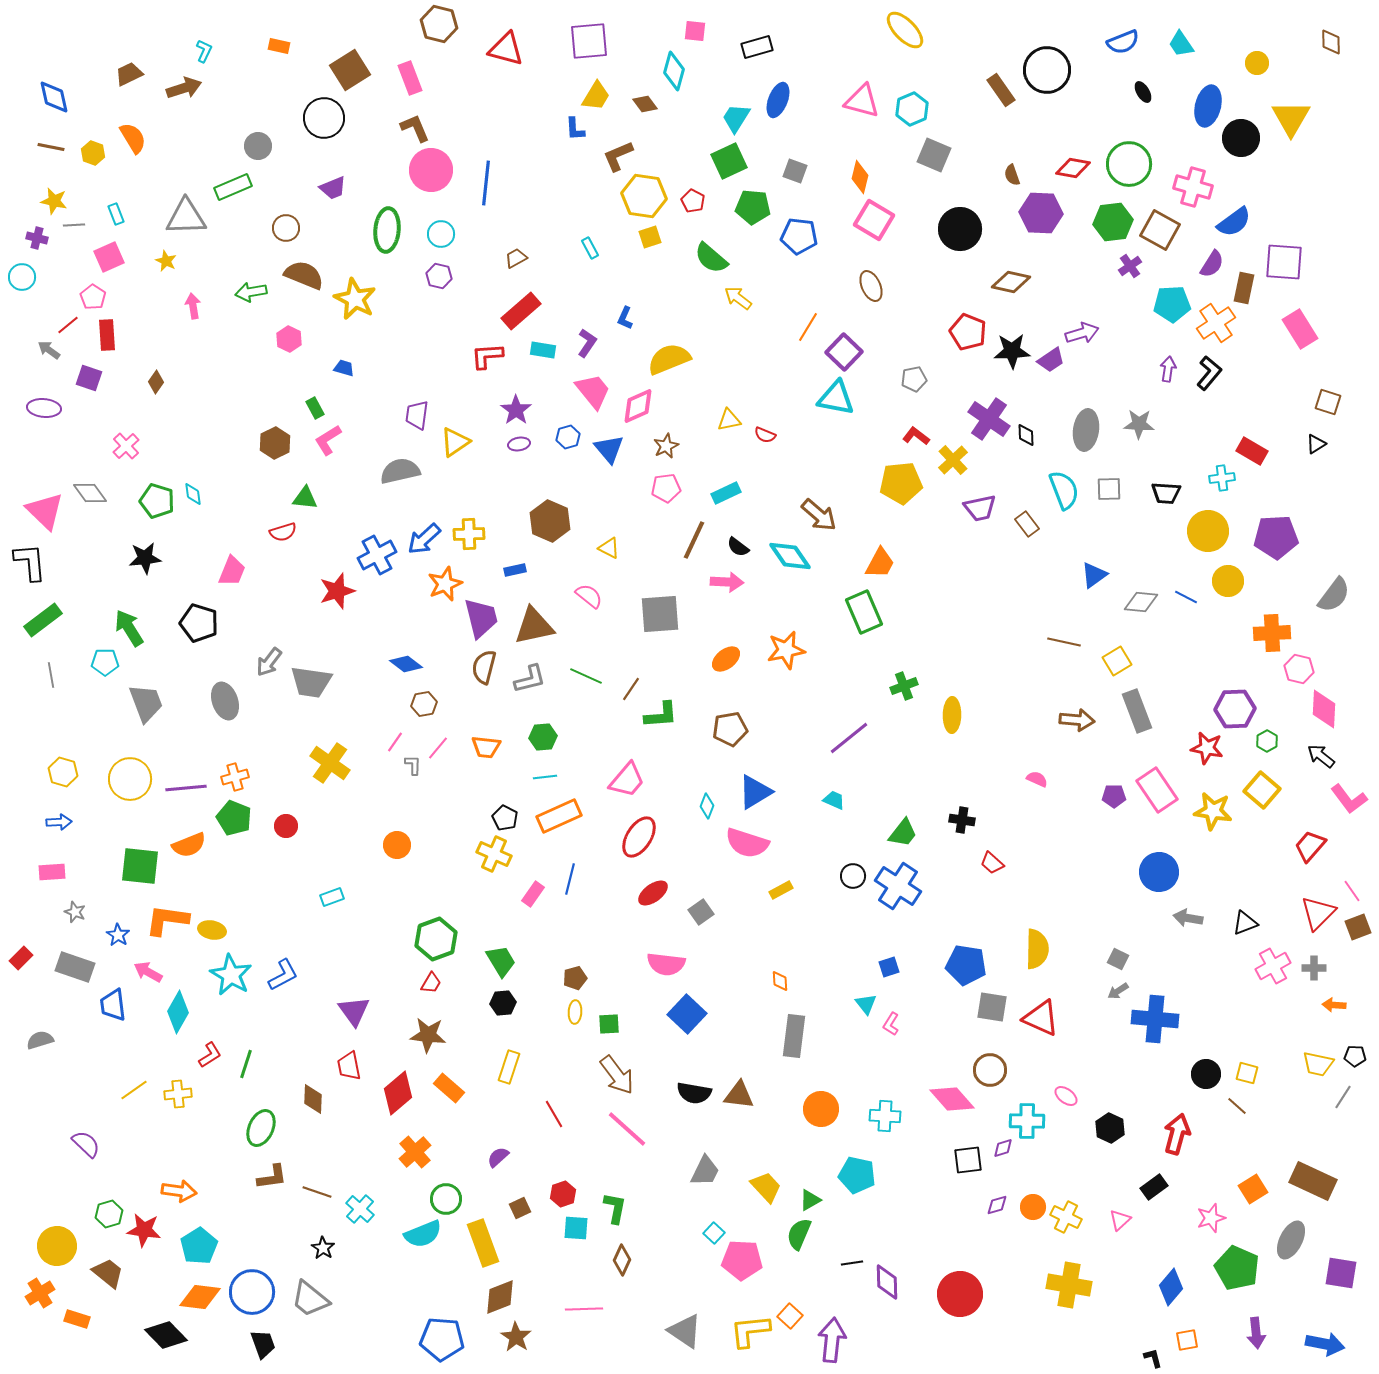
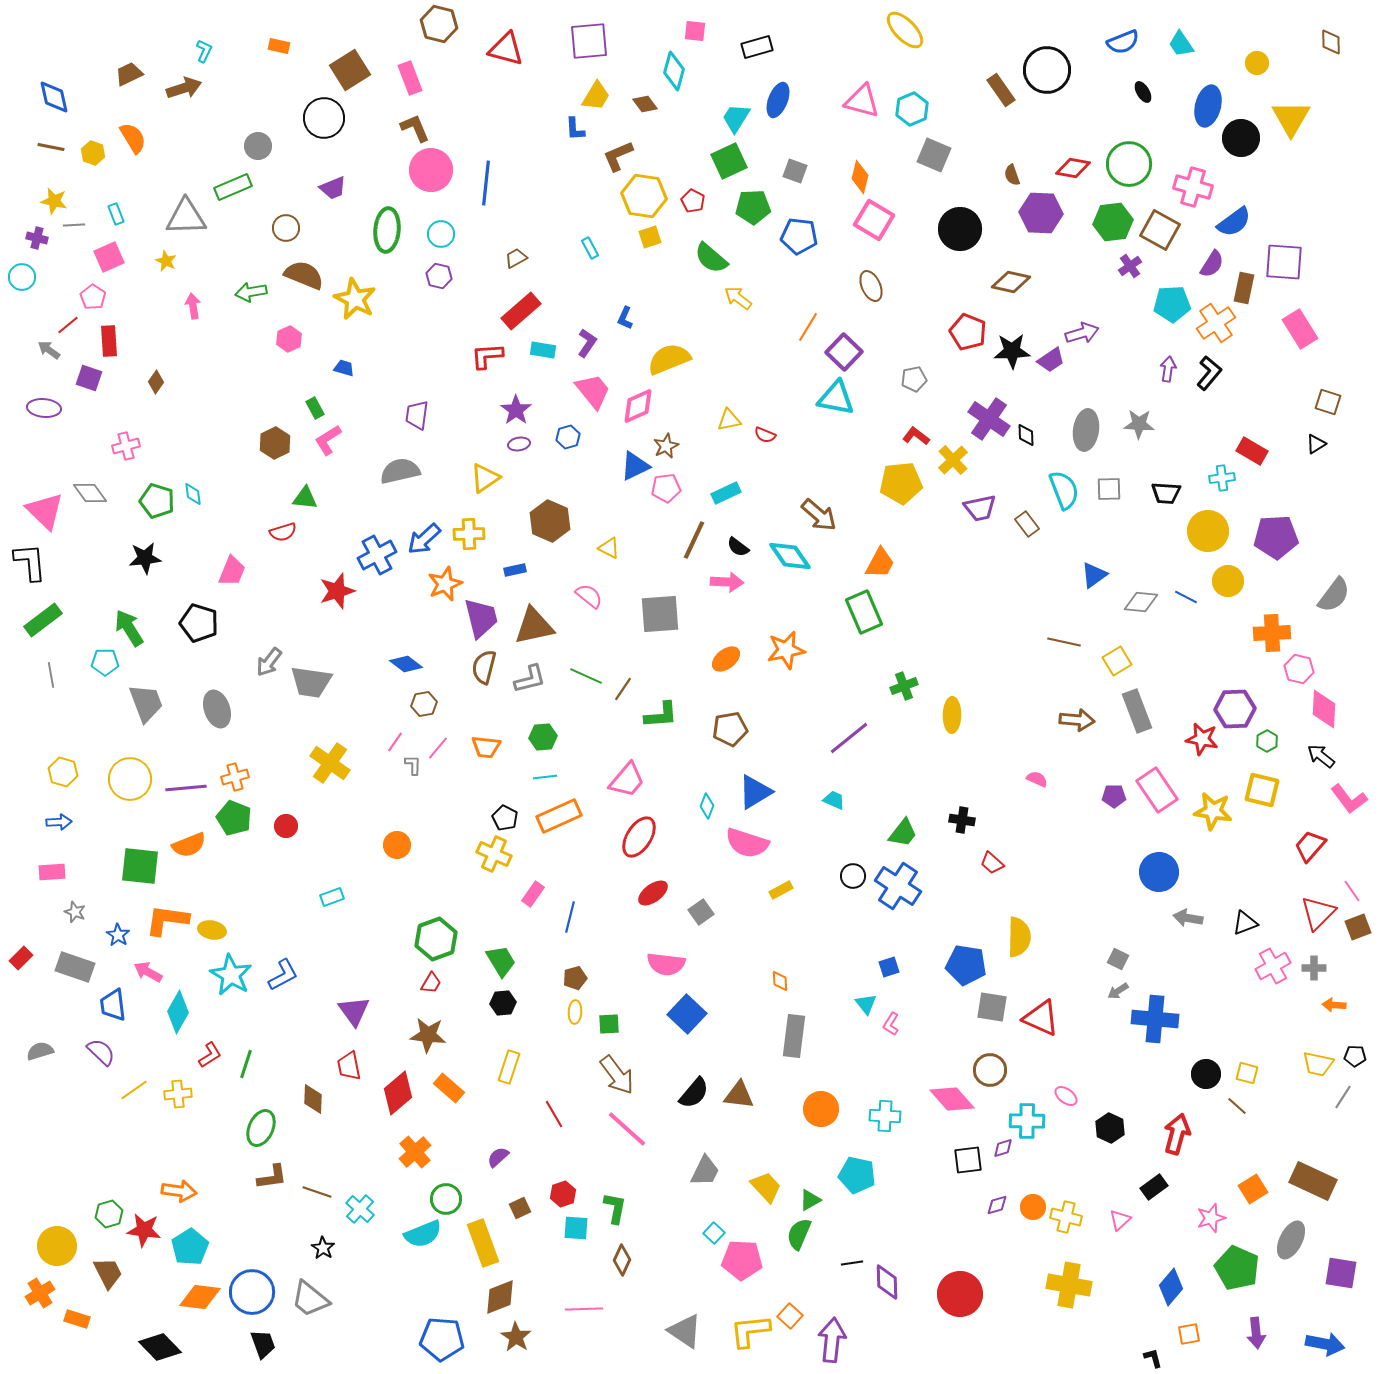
green pentagon at (753, 207): rotated 8 degrees counterclockwise
red rectangle at (107, 335): moved 2 px right, 6 px down
pink hexagon at (289, 339): rotated 10 degrees clockwise
yellow triangle at (455, 442): moved 30 px right, 36 px down
pink cross at (126, 446): rotated 28 degrees clockwise
blue triangle at (609, 449): moved 26 px right, 17 px down; rotated 44 degrees clockwise
brown line at (631, 689): moved 8 px left
gray ellipse at (225, 701): moved 8 px left, 8 px down
red star at (1207, 748): moved 5 px left, 9 px up
yellow square at (1262, 790): rotated 27 degrees counterclockwise
blue line at (570, 879): moved 38 px down
yellow semicircle at (1037, 949): moved 18 px left, 12 px up
gray semicircle at (40, 1040): moved 11 px down
black semicircle at (694, 1093): rotated 60 degrees counterclockwise
purple semicircle at (86, 1144): moved 15 px right, 92 px up
yellow cross at (1066, 1217): rotated 12 degrees counterclockwise
cyan pentagon at (199, 1246): moved 9 px left, 1 px down
brown trapezoid at (108, 1273): rotated 24 degrees clockwise
black diamond at (166, 1335): moved 6 px left, 12 px down
orange square at (1187, 1340): moved 2 px right, 6 px up
